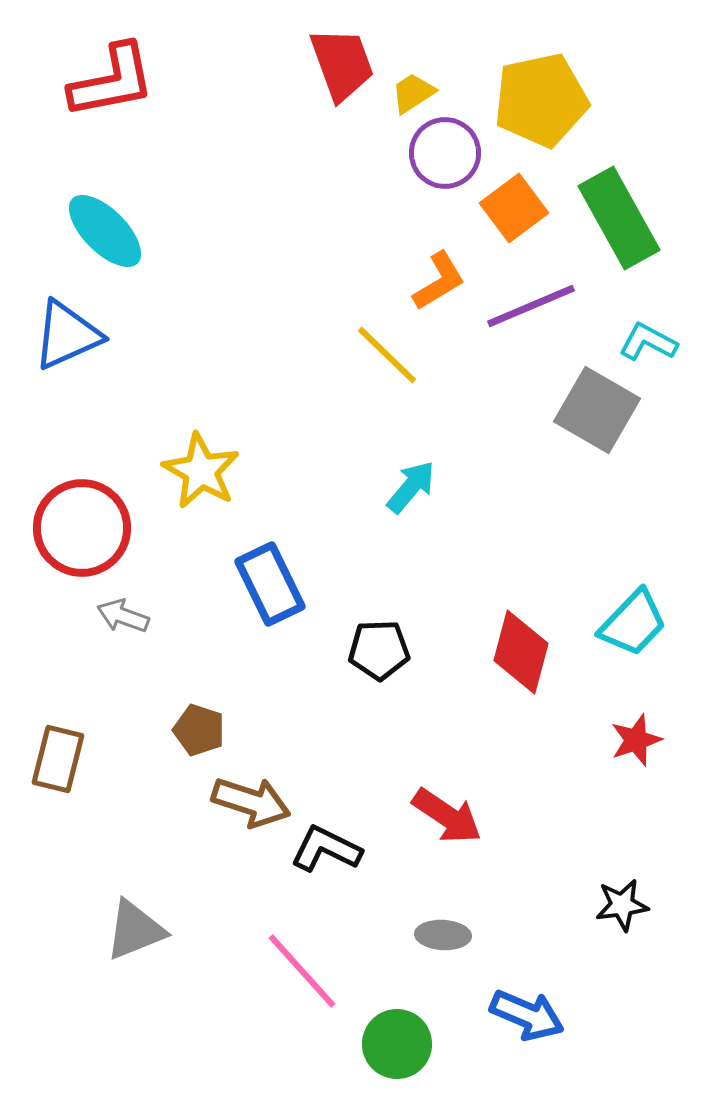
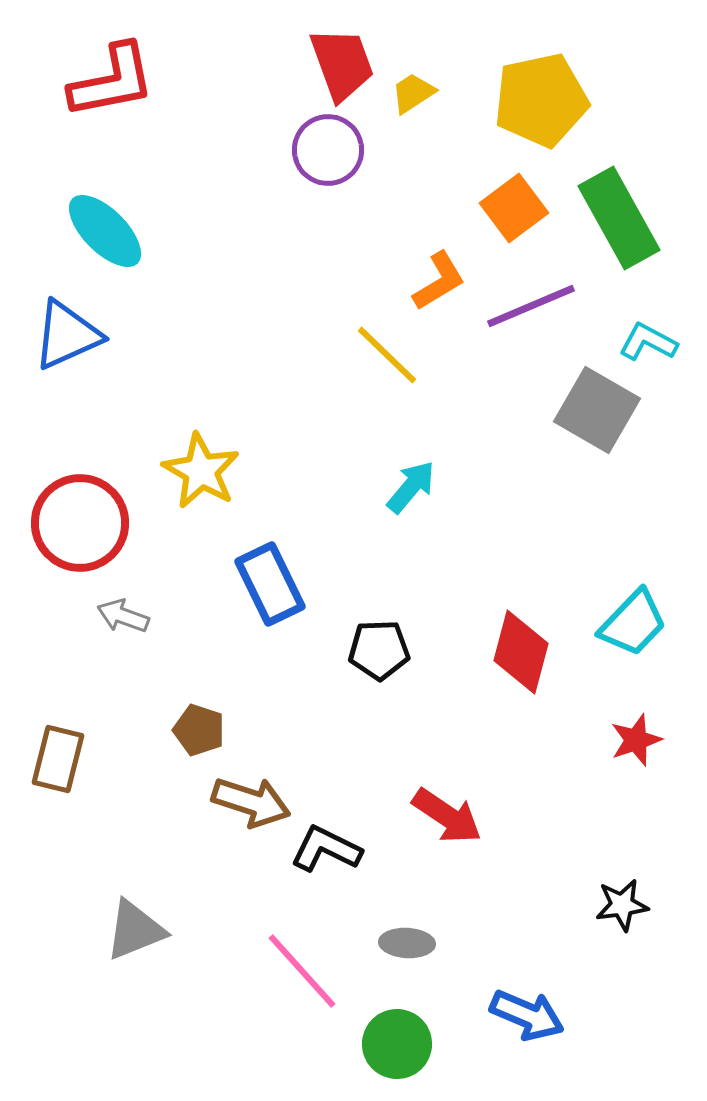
purple circle: moved 117 px left, 3 px up
red circle: moved 2 px left, 5 px up
gray ellipse: moved 36 px left, 8 px down
